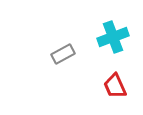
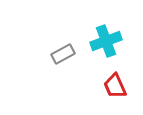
cyan cross: moved 7 px left, 4 px down
